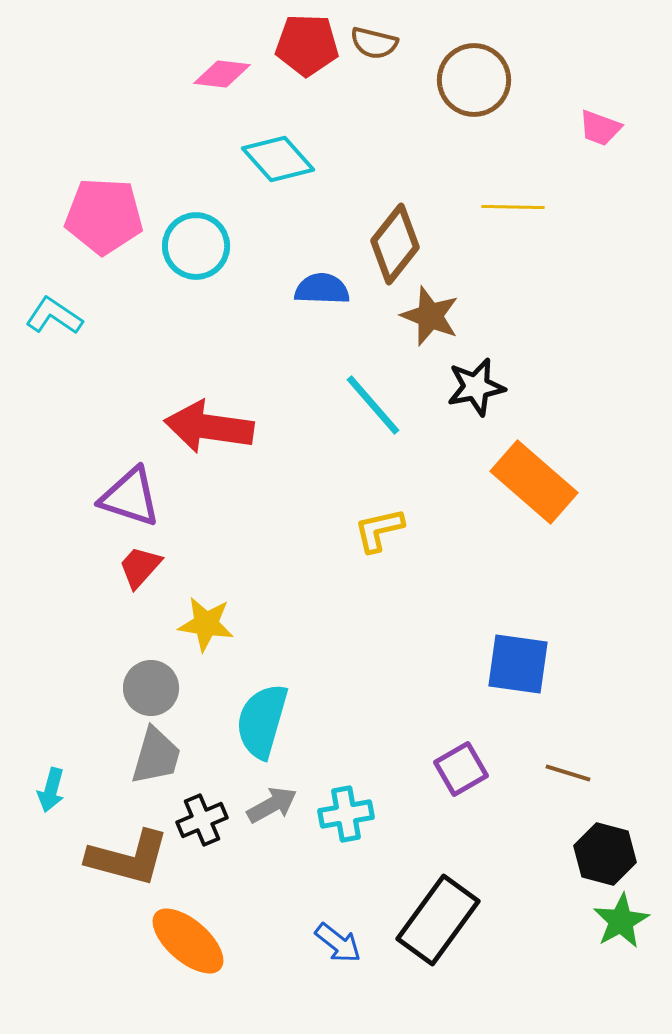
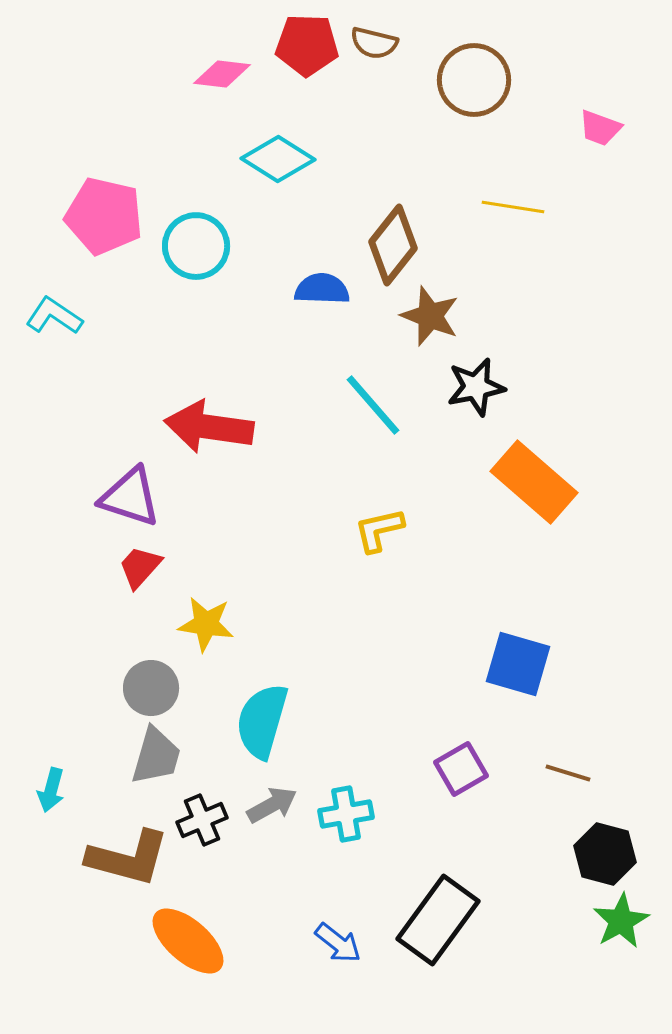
cyan diamond: rotated 16 degrees counterclockwise
yellow line: rotated 8 degrees clockwise
pink pentagon: rotated 10 degrees clockwise
brown diamond: moved 2 px left, 1 px down
blue square: rotated 8 degrees clockwise
